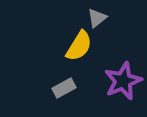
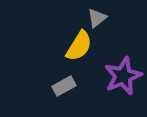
purple star: moved 5 px up
gray rectangle: moved 2 px up
